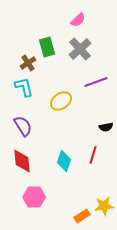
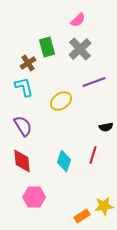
purple line: moved 2 px left
